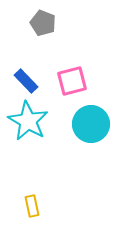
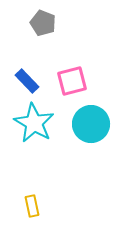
blue rectangle: moved 1 px right
cyan star: moved 6 px right, 2 px down
